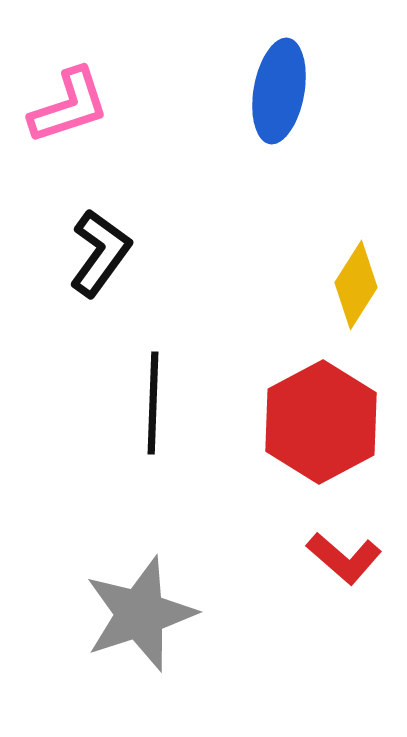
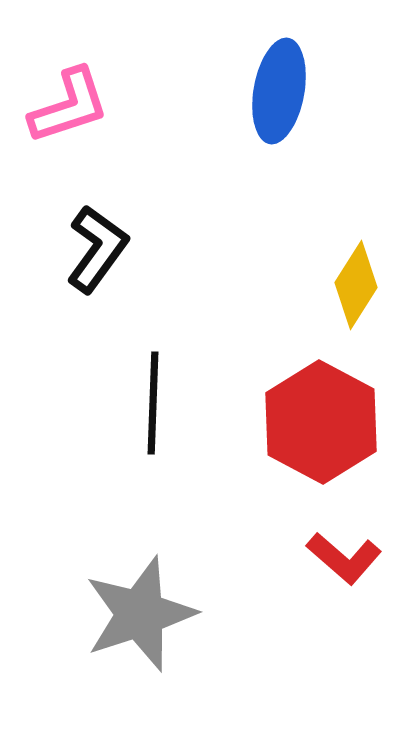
black L-shape: moved 3 px left, 4 px up
red hexagon: rotated 4 degrees counterclockwise
